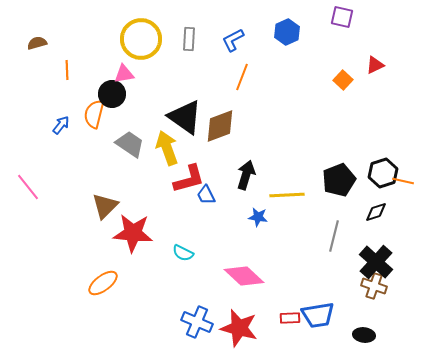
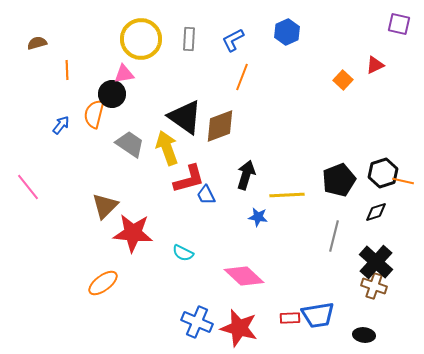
purple square at (342, 17): moved 57 px right, 7 px down
